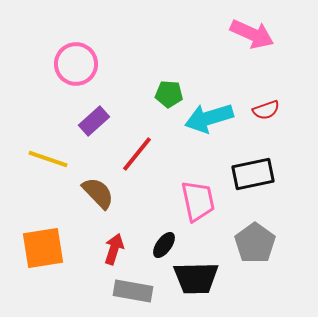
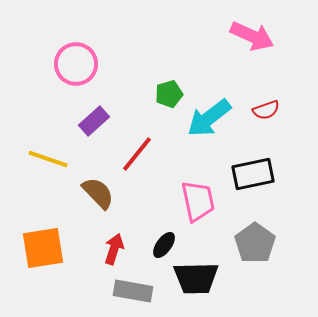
pink arrow: moved 2 px down
green pentagon: rotated 20 degrees counterclockwise
cyan arrow: rotated 21 degrees counterclockwise
